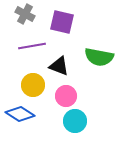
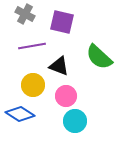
green semicircle: rotated 32 degrees clockwise
